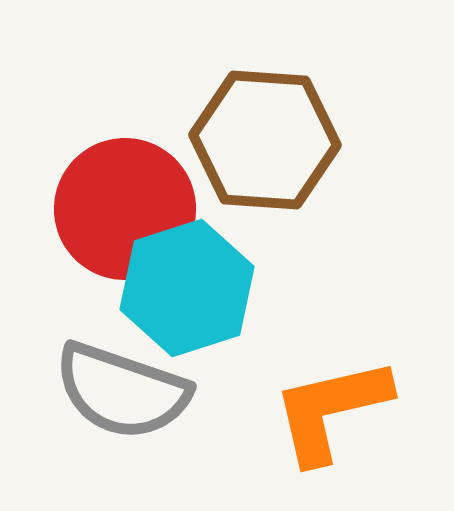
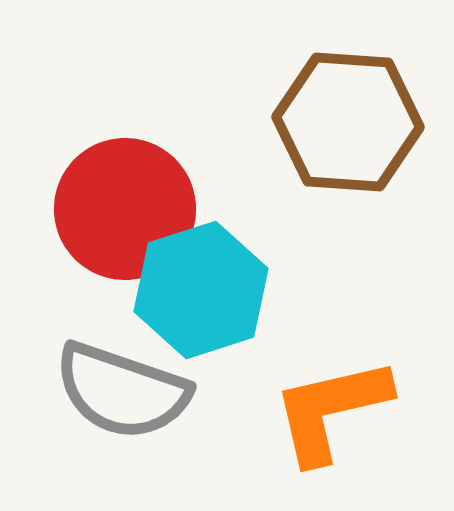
brown hexagon: moved 83 px right, 18 px up
cyan hexagon: moved 14 px right, 2 px down
